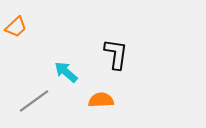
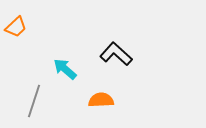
black L-shape: rotated 56 degrees counterclockwise
cyan arrow: moved 1 px left, 3 px up
gray line: rotated 36 degrees counterclockwise
